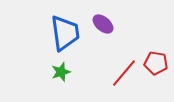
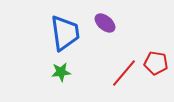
purple ellipse: moved 2 px right, 1 px up
green star: rotated 12 degrees clockwise
